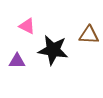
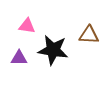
pink triangle: rotated 18 degrees counterclockwise
purple triangle: moved 2 px right, 3 px up
